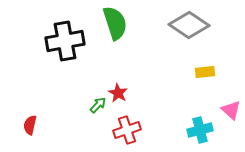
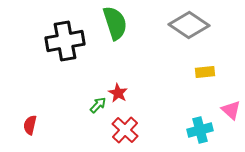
red cross: moved 2 px left; rotated 28 degrees counterclockwise
